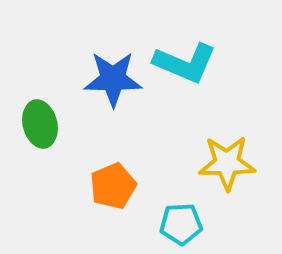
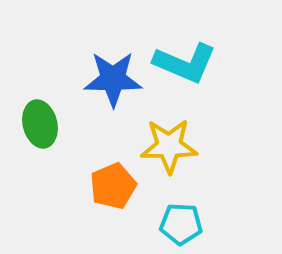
yellow star: moved 58 px left, 17 px up
cyan pentagon: rotated 6 degrees clockwise
